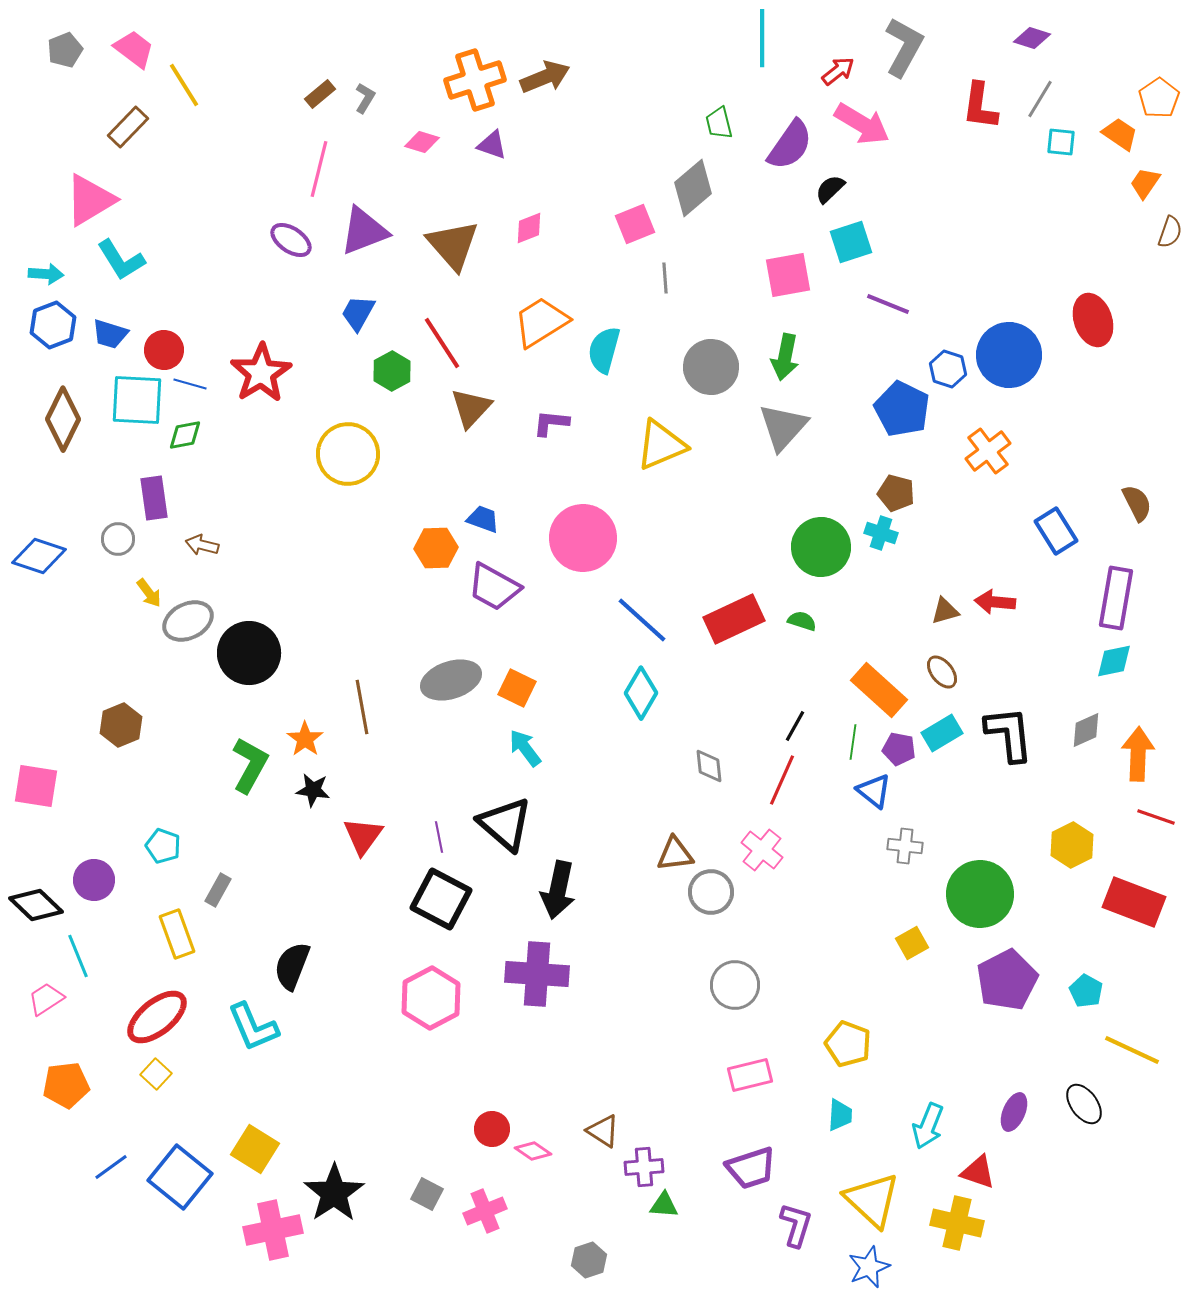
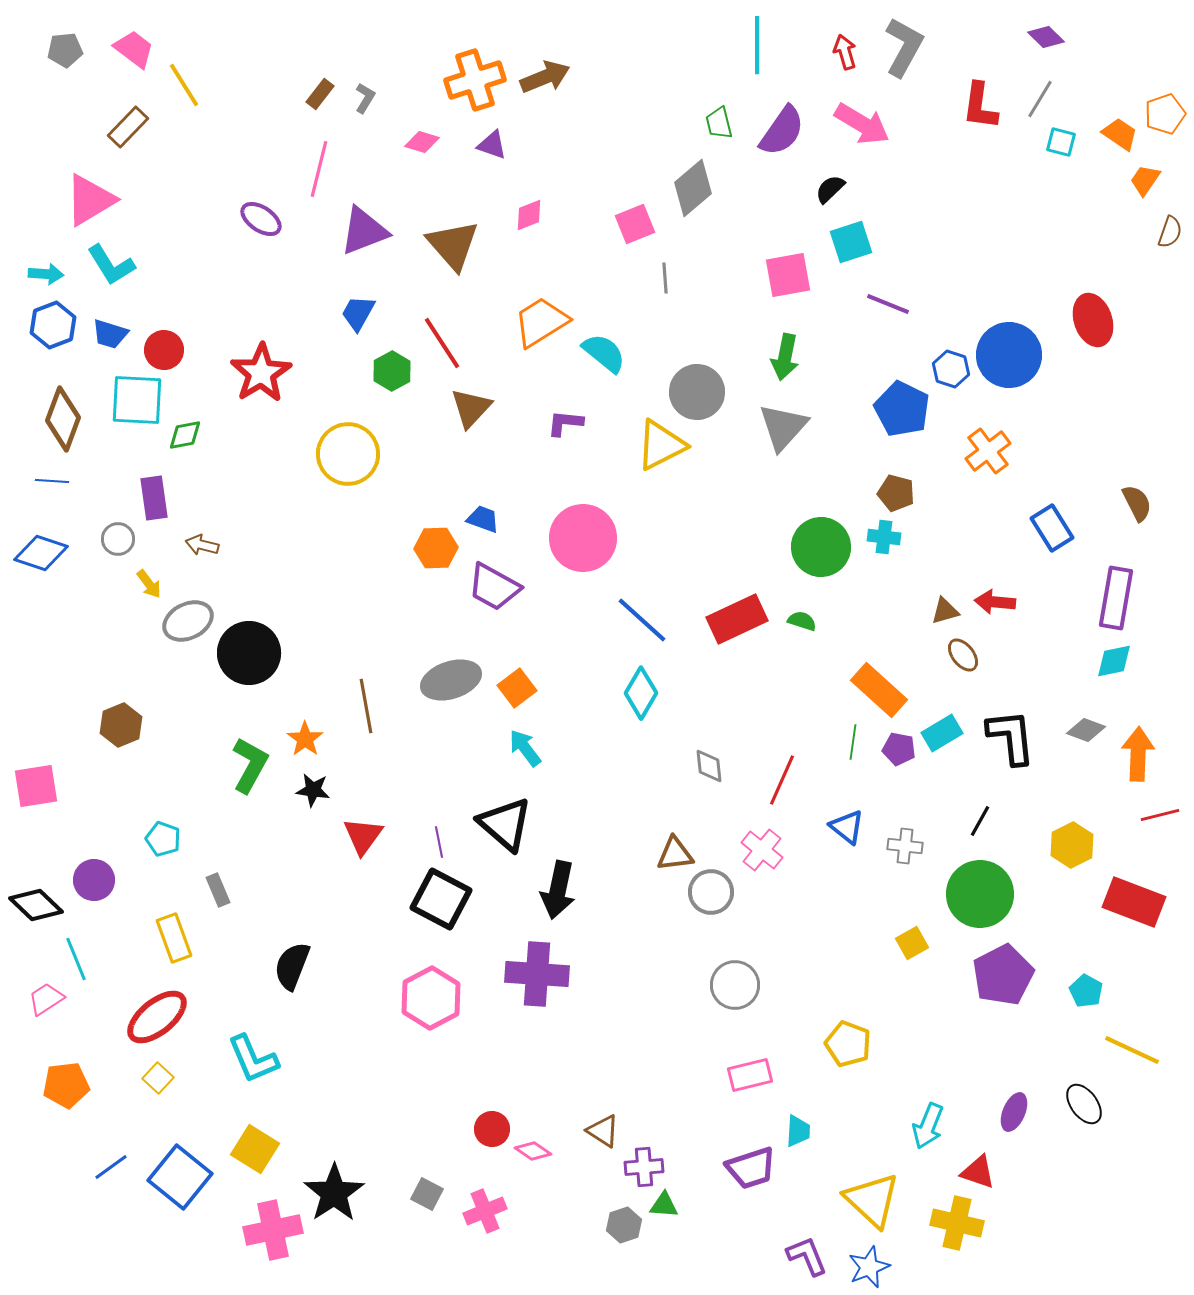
cyan line at (762, 38): moved 5 px left, 7 px down
purple diamond at (1032, 38): moved 14 px right, 1 px up; rotated 27 degrees clockwise
gray pentagon at (65, 50): rotated 16 degrees clockwise
red arrow at (838, 71): moved 7 px right, 19 px up; rotated 68 degrees counterclockwise
brown rectangle at (320, 94): rotated 12 degrees counterclockwise
orange pentagon at (1159, 98): moved 6 px right, 16 px down; rotated 15 degrees clockwise
cyan square at (1061, 142): rotated 8 degrees clockwise
purple semicircle at (790, 145): moved 8 px left, 14 px up
orange trapezoid at (1145, 183): moved 3 px up
pink diamond at (529, 228): moved 13 px up
purple ellipse at (291, 240): moved 30 px left, 21 px up
cyan L-shape at (121, 260): moved 10 px left, 5 px down
cyan semicircle at (604, 350): moved 3 px down; rotated 114 degrees clockwise
gray circle at (711, 367): moved 14 px left, 25 px down
blue hexagon at (948, 369): moved 3 px right
blue line at (190, 384): moved 138 px left, 97 px down; rotated 12 degrees counterclockwise
brown diamond at (63, 419): rotated 6 degrees counterclockwise
purple L-shape at (551, 423): moved 14 px right
yellow triangle at (661, 445): rotated 4 degrees counterclockwise
blue rectangle at (1056, 531): moved 4 px left, 3 px up
cyan cross at (881, 533): moved 3 px right, 4 px down; rotated 12 degrees counterclockwise
blue diamond at (39, 556): moved 2 px right, 3 px up
yellow arrow at (149, 593): moved 9 px up
red rectangle at (734, 619): moved 3 px right
brown ellipse at (942, 672): moved 21 px right, 17 px up
orange square at (517, 688): rotated 27 degrees clockwise
brown line at (362, 707): moved 4 px right, 1 px up
black line at (795, 726): moved 185 px right, 95 px down
gray diamond at (1086, 730): rotated 45 degrees clockwise
black L-shape at (1009, 734): moved 2 px right, 3 px down
pink square at (36, 786): rotated 18 degrees counterclockwise
blue triangle at (874, 791): moved 27 px left, 36 px down
red line at (1156, 817): moved 4 px right, 2 px up; rotated 33 degrees counterclockwise
purple line at (439, 837): moved 5 px down
cyan pentagon at (163, 846): moved 7 px up
gray rectangle at (218, 890): rotated 52 degrees counterclockwise
yellow rectangle at (177, 934): moved 3 px left, 4 px down
cyan line at (78, 956): moved 2 px left, 3 px down
purple pentagon at (1007, 980): moved 4 px left, 5 px up
cyan L-shape at (253, 1027): moved 32 px down
yellow square at (156, 1074): moved 2 px right, 4 px down
cyan trapezoid at (840, 1115): moved 42 px left, 16 px down
purple L-shape at (796, 1225): moved 11 px right, 31 px down; rotated 39 degrees counterclockwise
gray hexagon at (589, 1260): moved 35 px right, 35 px up
